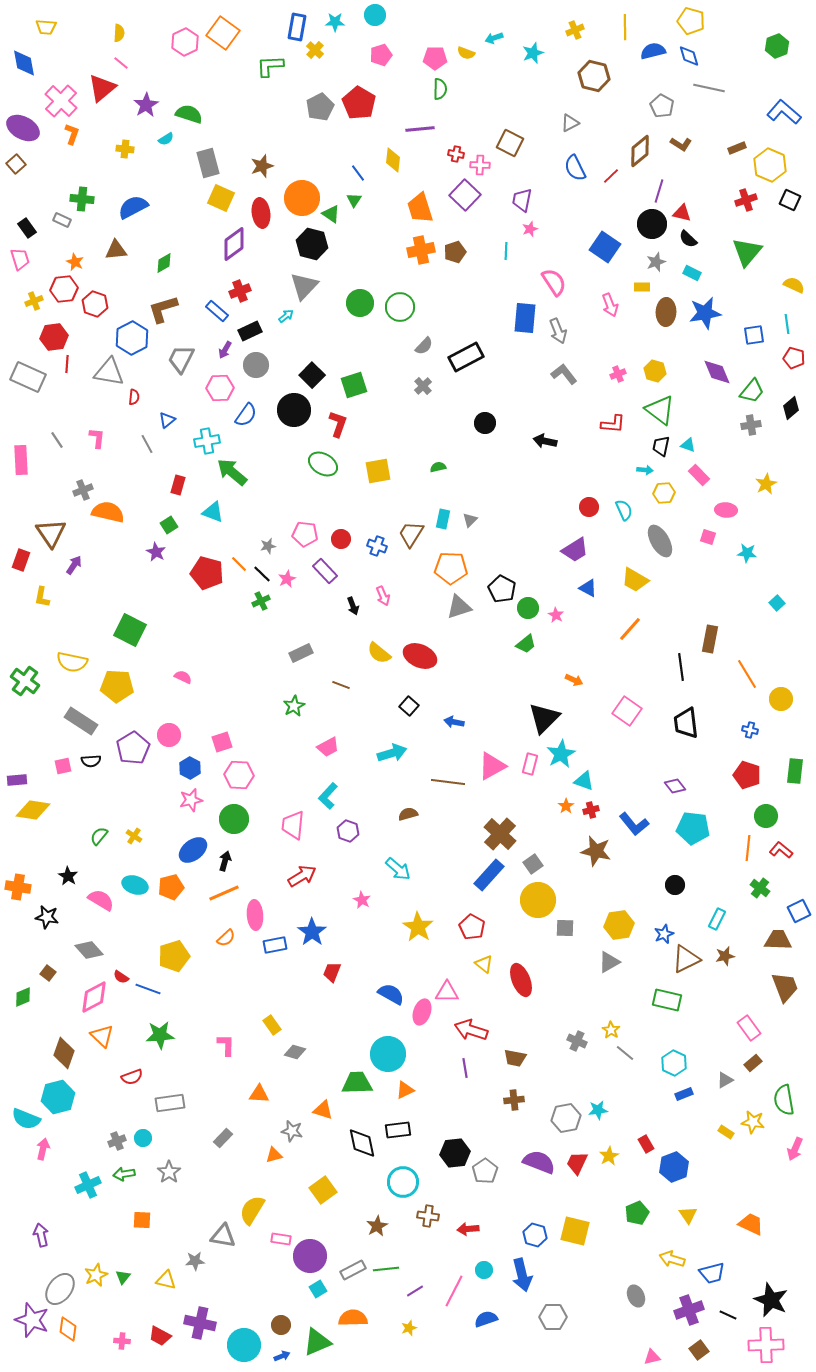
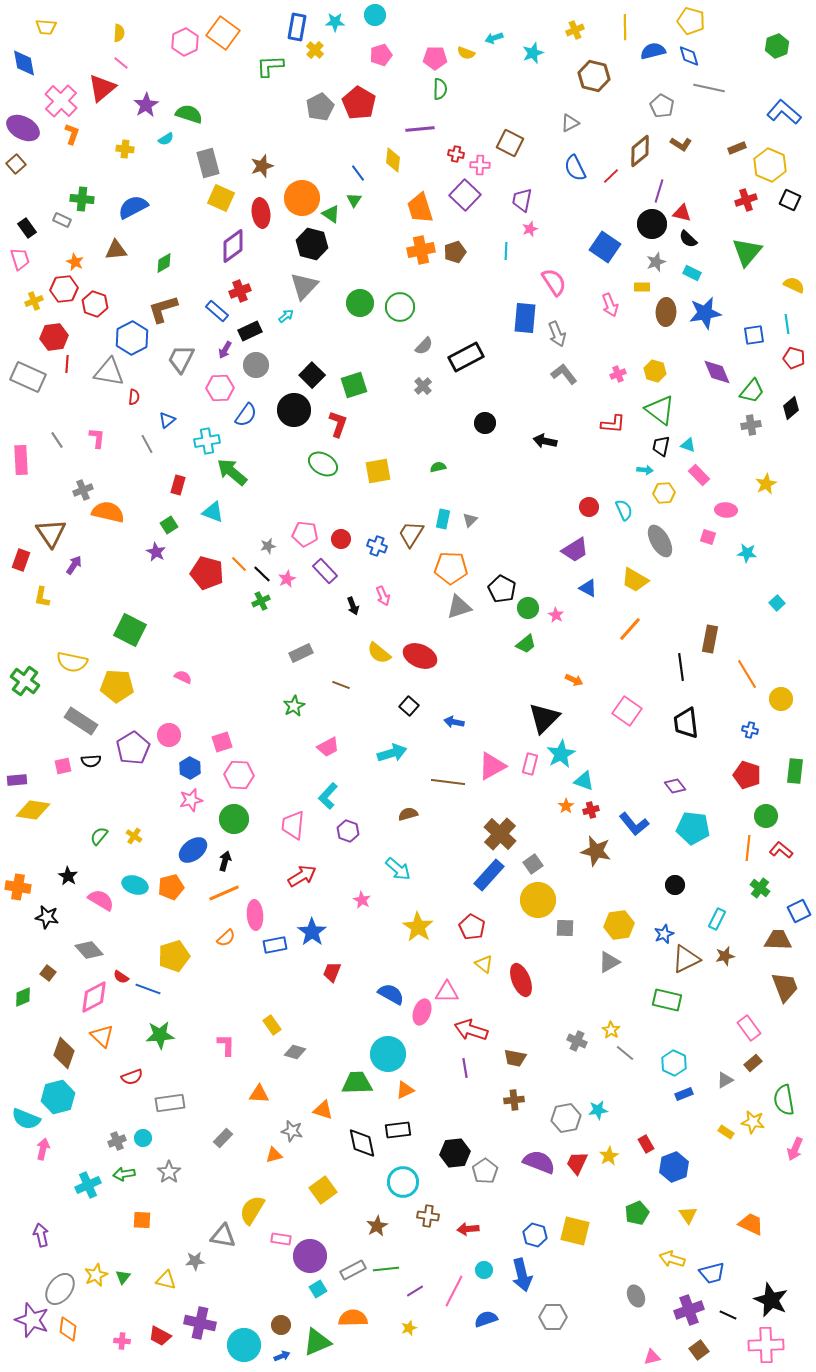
purple diamond at (234, 244): moved 1 px left, 2 px down
gray arrow at (558, 331): moved 1 px left, 3 px down
